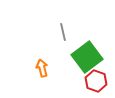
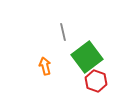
orange arrow: moved 3 px right, 2 px up
